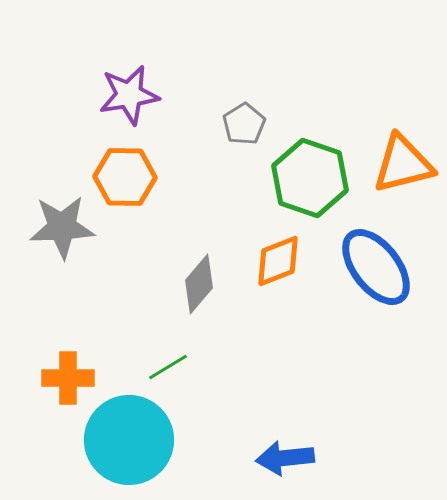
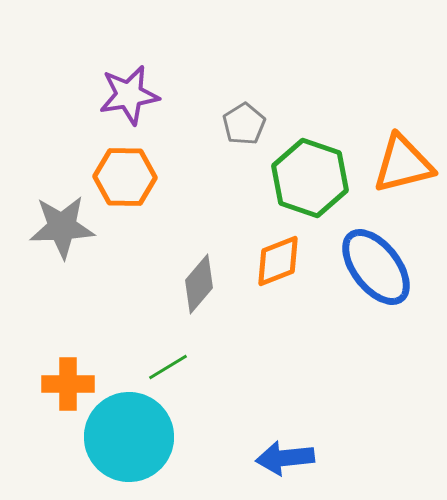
orange cross: moved 6 px down
cyan circle: moved 3 px up
